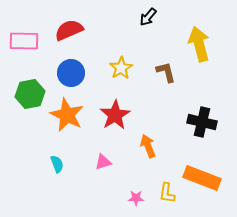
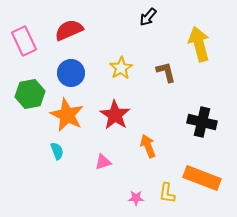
pink rectangle: rotated 64 degrees clockwise
red star: rotated 8 degrees counterclockwise
cyan semicircle: moved 13 px up
